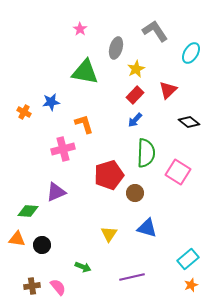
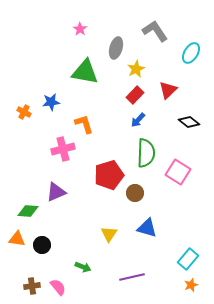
blue arrow: moved 3 px right
cyan rectangle: rotated 10 degrees counterclockwise
